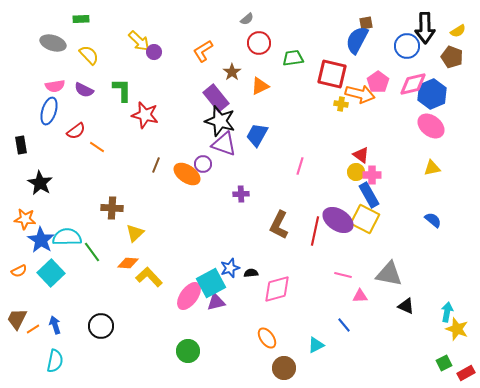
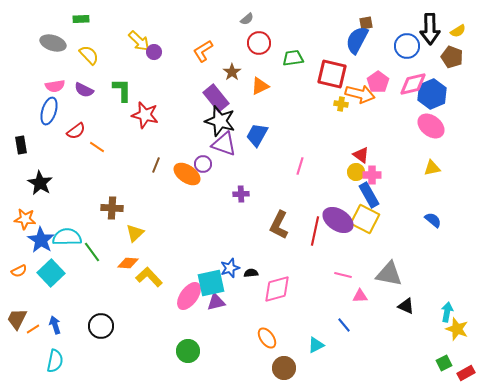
black arrow at (425, 28): moved 5 px right, 1 px down
cyan square at (211, 283): rotated 16 degrees clockwise
